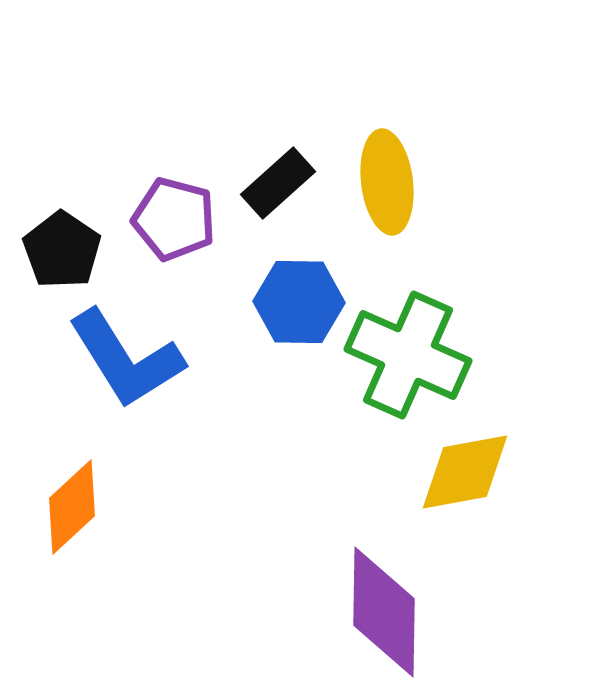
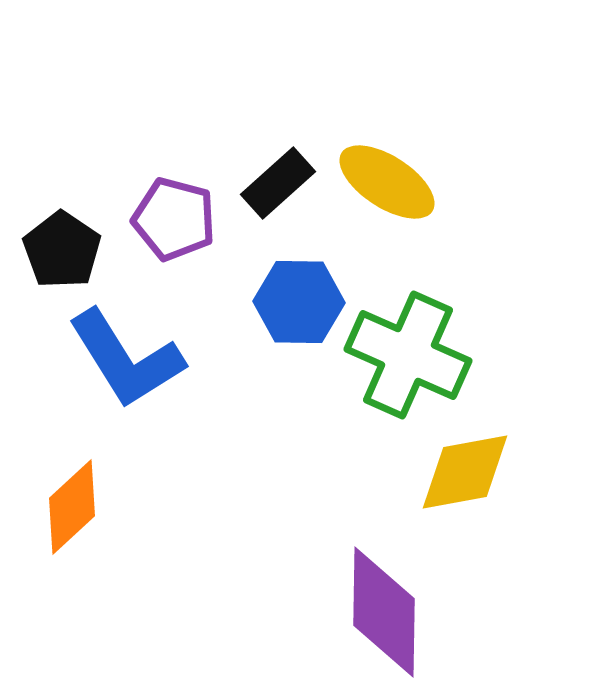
yellow ellipse: rotated 50 degrees counterclockwise
